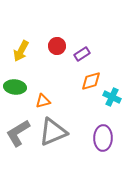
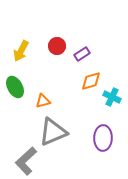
green ellipse: rotated 55 degrees clockwise
gray L-shape: moved 8 px right, 28 px down; rotated 12 degrees counterclockwise
